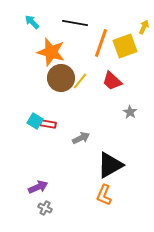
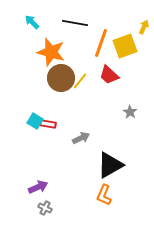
red trapezoid: moved 3 px left, 6 px up
